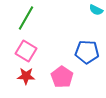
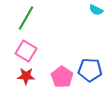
blue pentagon: moved 3 px right, 18 px down
